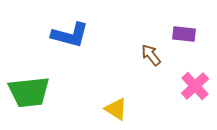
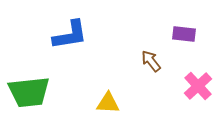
blue L-shape: rotated 24 degrees counterclockwise
brown arrow: moved 6 px down
pink cross: moved 3 px right
yellow triangle: moved 8 px left, 6 px up; rotated 30 degrees counterclockwise
